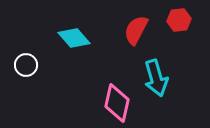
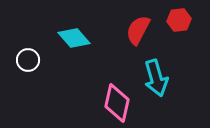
red semicircle: moved 2 px right
white circle: moved 2 px right, 5 px up
